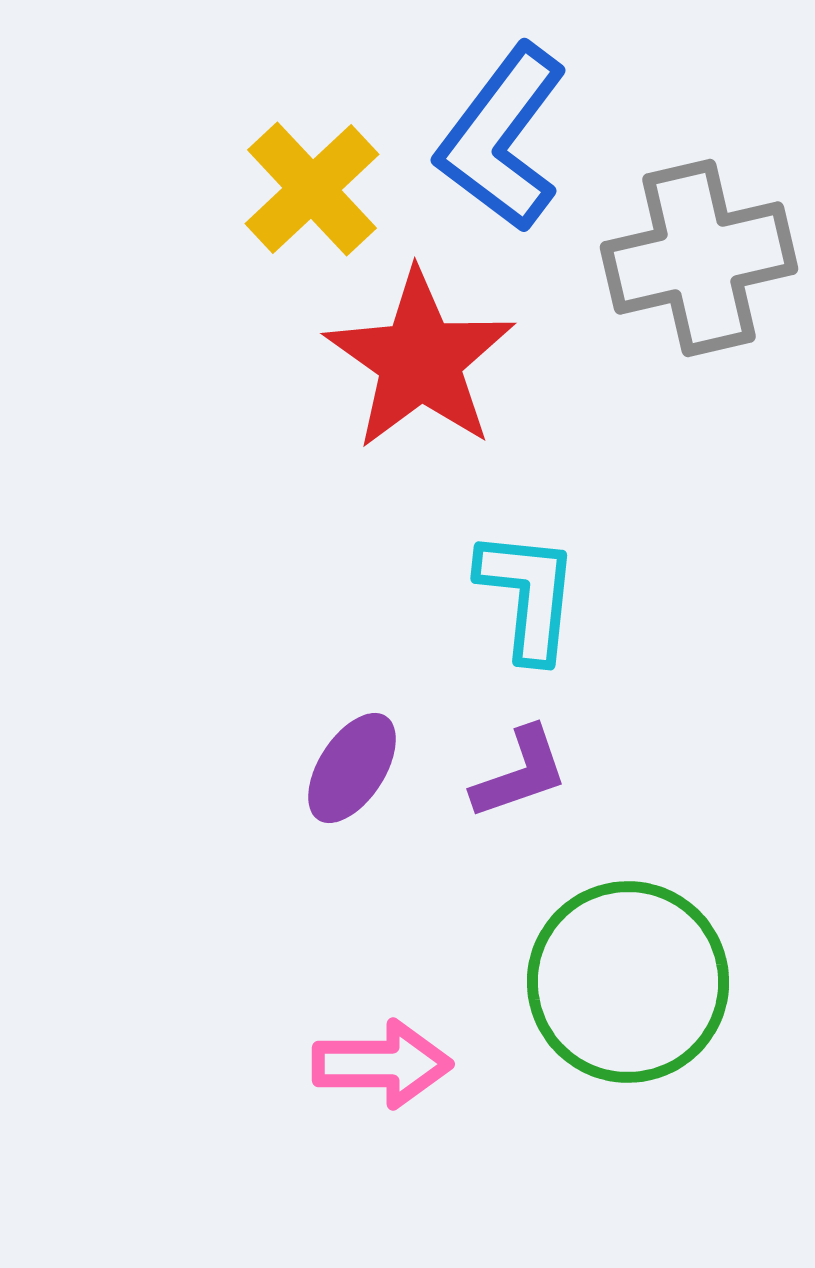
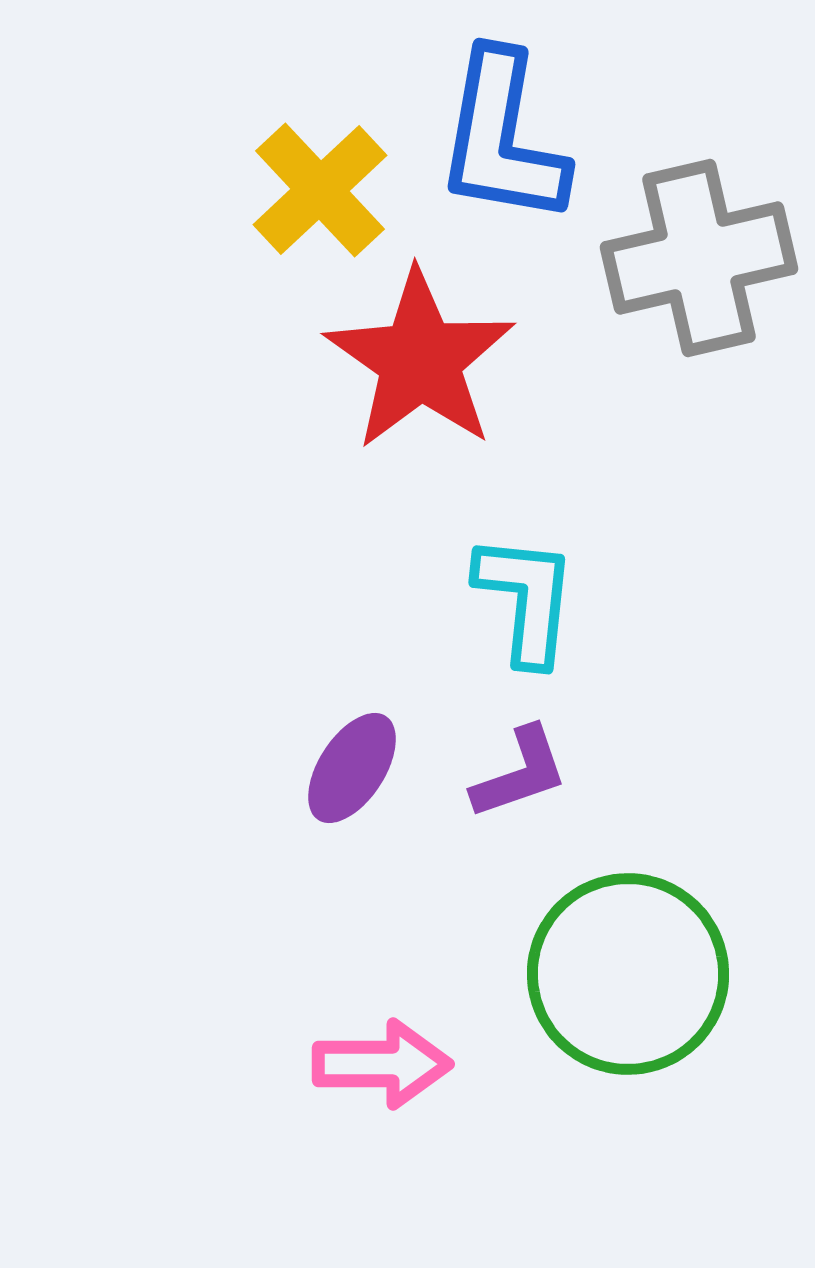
blue L-shape: rotated 27 degrees counterclockwise
yellow cross: moved 8 px right, 1 px down
cyan L-shape: moved 2 px left, 4 px down
green circle: moved 8 px up
